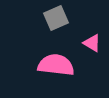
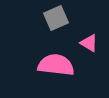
pink triangle: moved 3 px left
